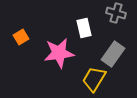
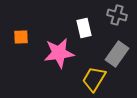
gray cross: moved 1 px right, 2 px down
orange square: rotated 28 degrees clockwise
gray rectangle: moved 4 px right
